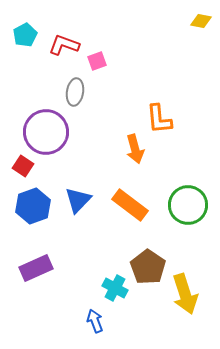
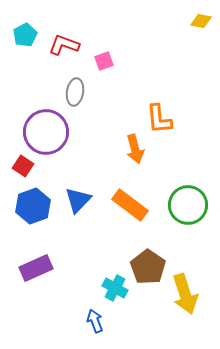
pink square: moved 7 px right
